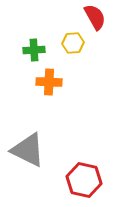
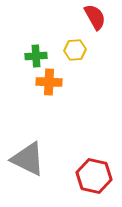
yellow hexagon: moved 2 px right, 7 px down
green cross: moved 2 px right, 6 px down
gray triangle: moved 9 px down
red hexagon: moved 10 px right, 4 px up
